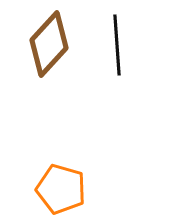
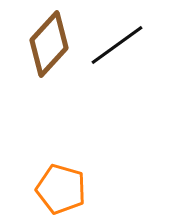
black line: rotated 58 degrees clockwise
